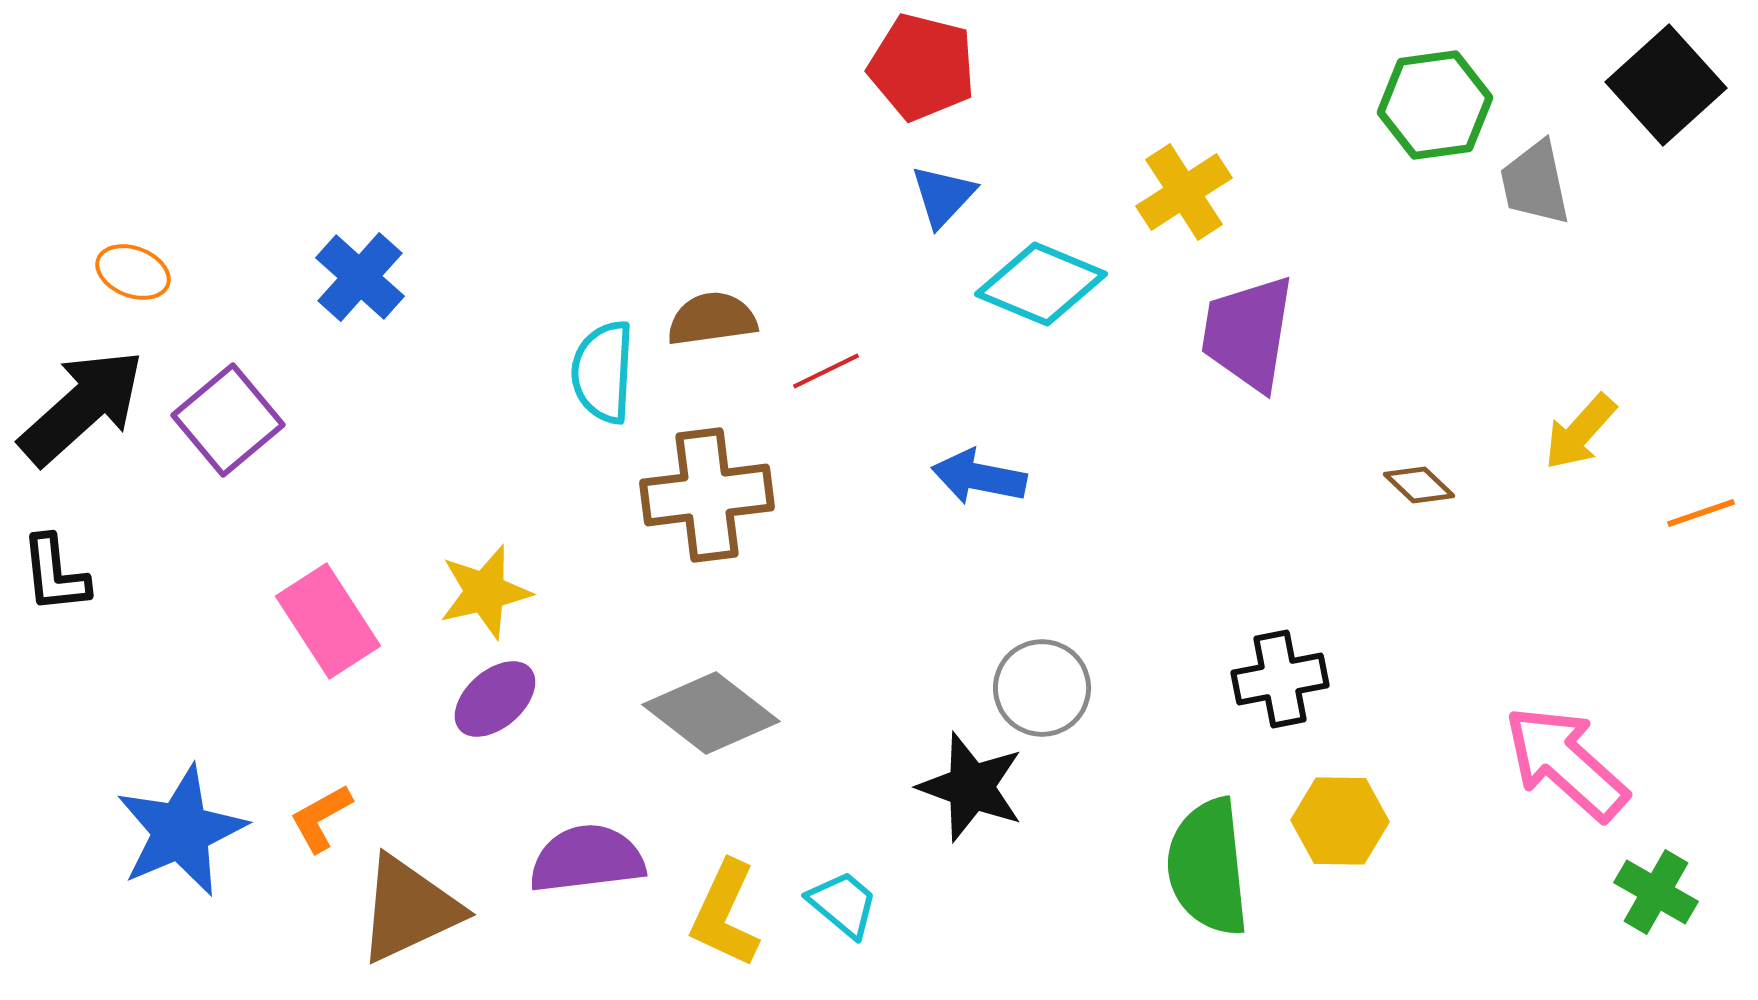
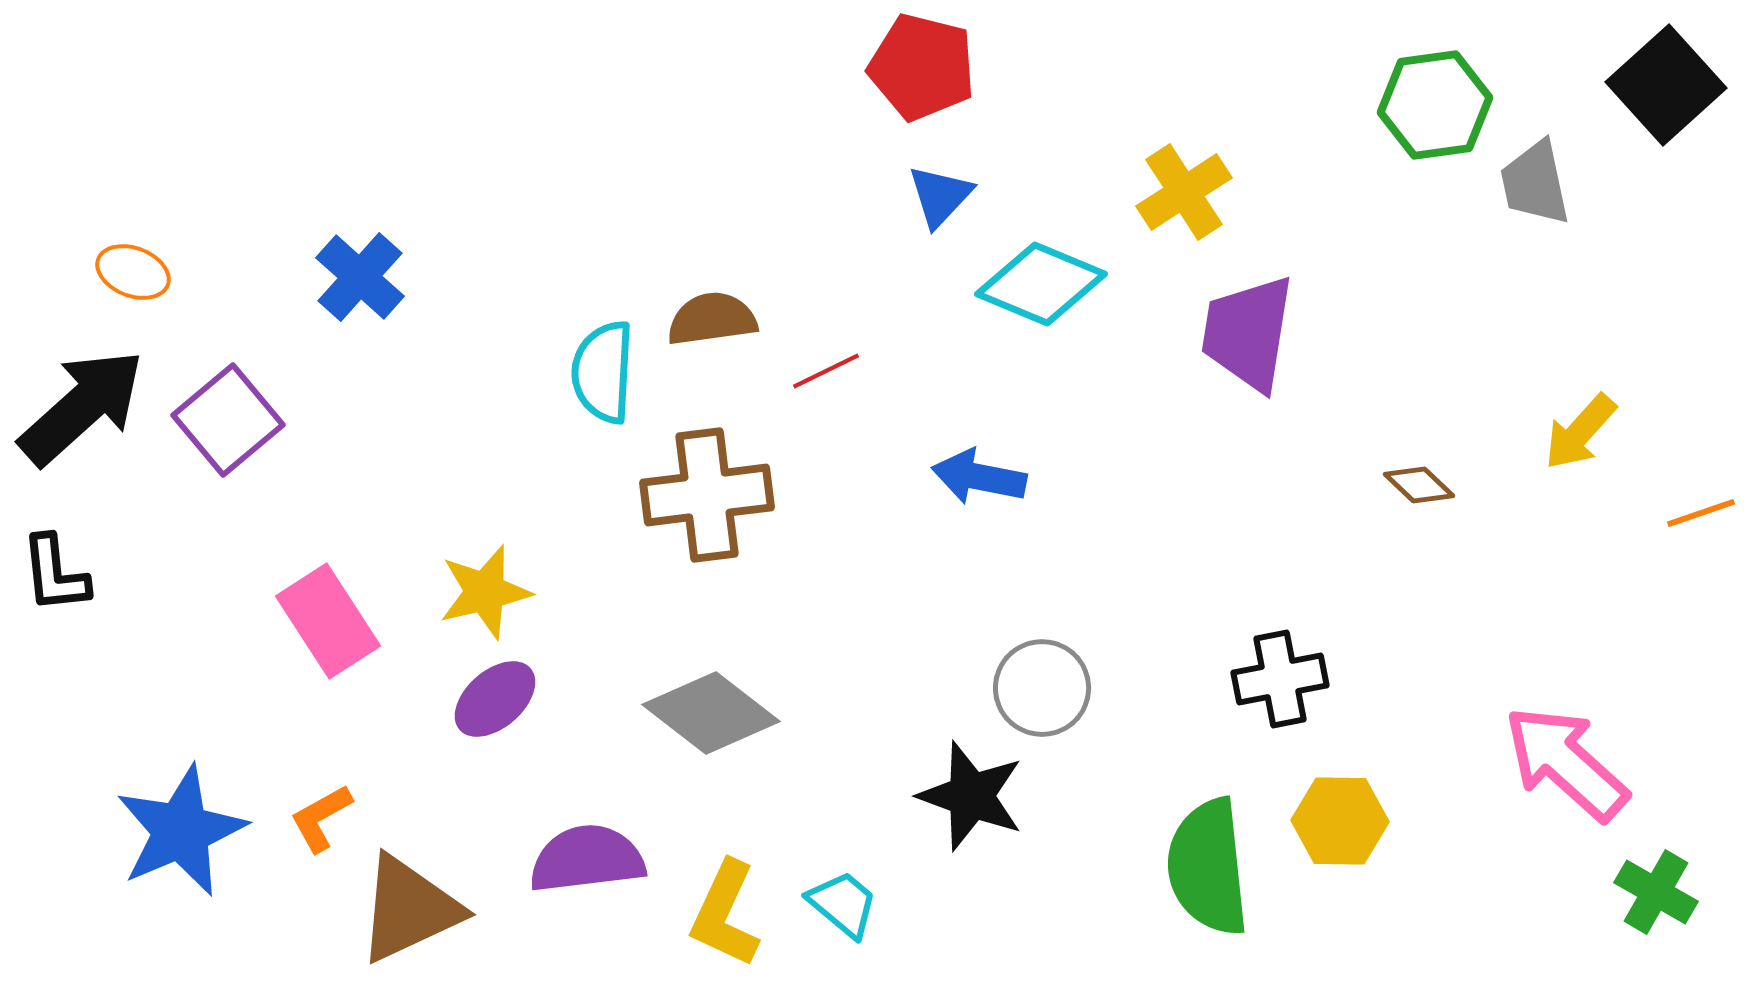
blue triangle: moved 3 px left
black star: moved 9 px down
